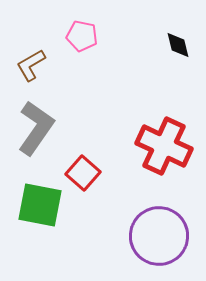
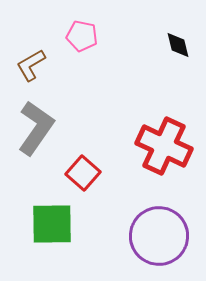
green square: moved 12 px right, 19 px down; rotated 12 degrees counterclockwise
